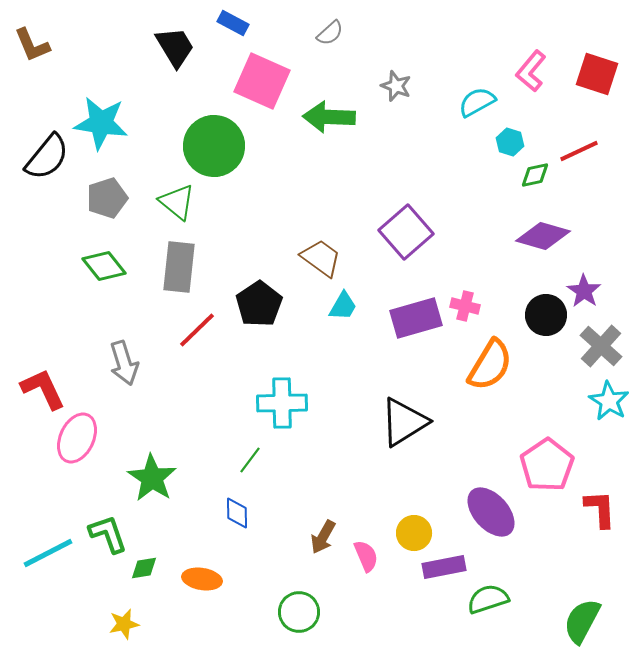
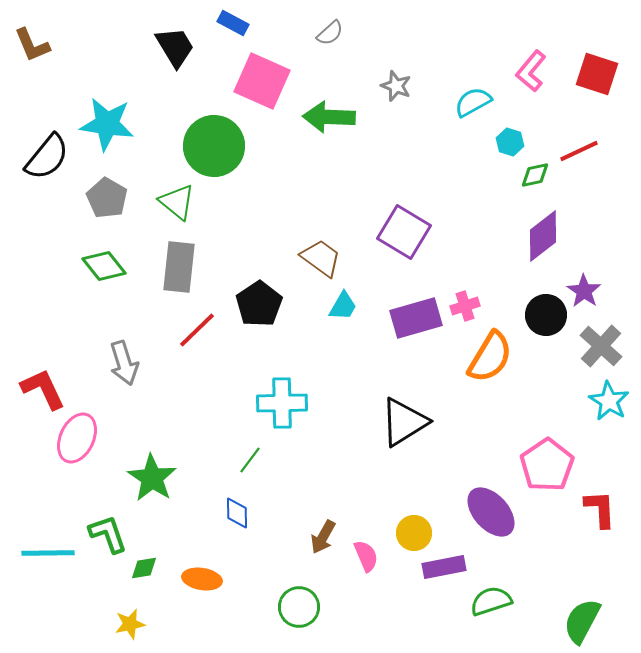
cyan semicircle at (477, 102): moved 4 px left
cyan star at (101, 123): moved 6 px right, 1 px down
gray pentagon at (107, 198): rotated 24 degrees counterclockwise
purple square at (406, 232): moved 2 px left; rotated 18 degrees counterclockwise
purple diamond at (543, 236): rotated 54 degrees counterclockwise
pink cross at (465, 306): rotated 32 degrees counterclockwise
orange semicircle at (490, 365): moved 8 px up
cyan line at (48, 553): rotated 26 degrees clockwise
green semicircle at (488, 599): moved 3 px right, 2 px down
green circle at (299, 612): moved 5 px up
yellow star at (124, 624): moved 6 px right
